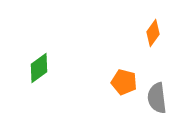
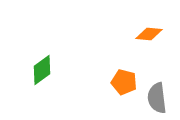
orange diamond: moved 4 px left, 1 px down; rotated 60 degrees clockwise
green diamond: moved 3 px right, 2 px down
